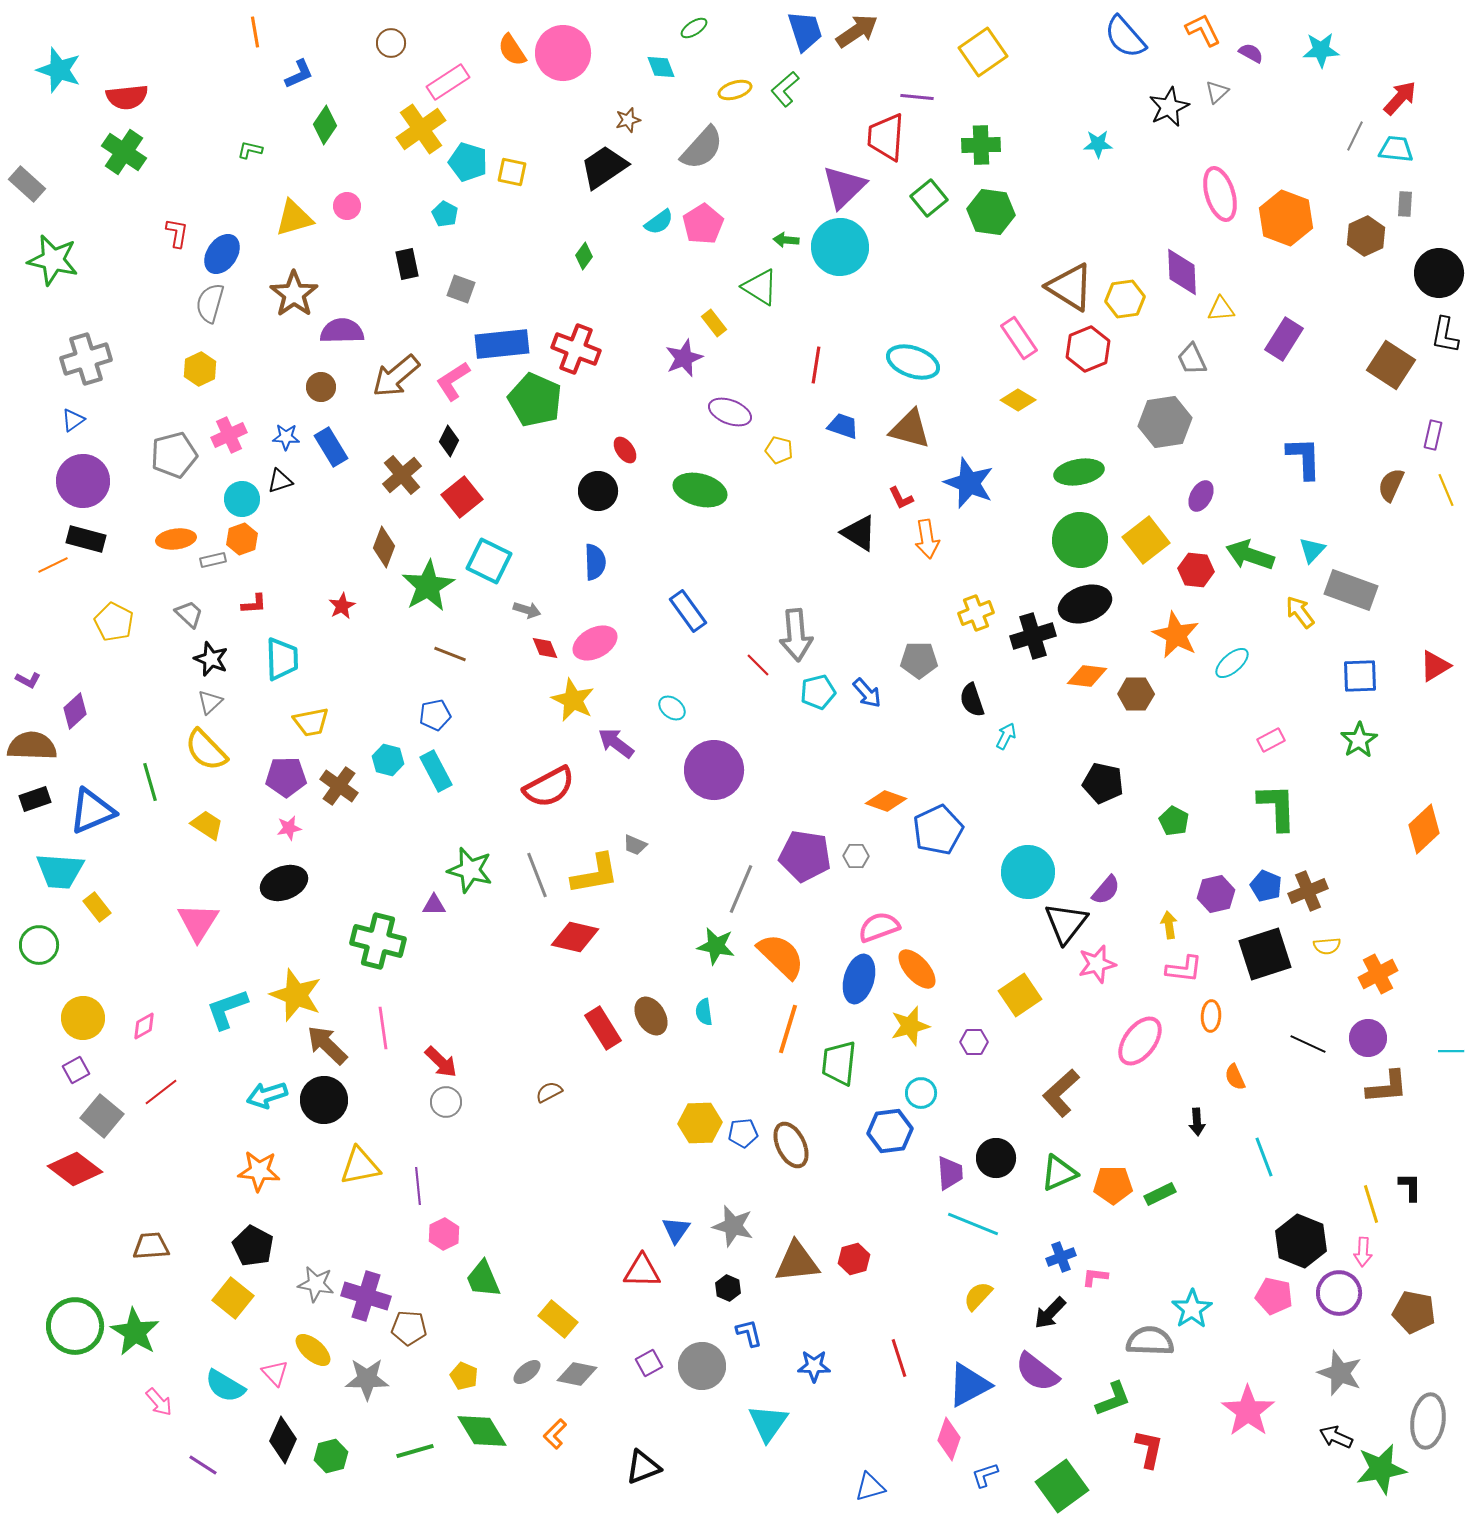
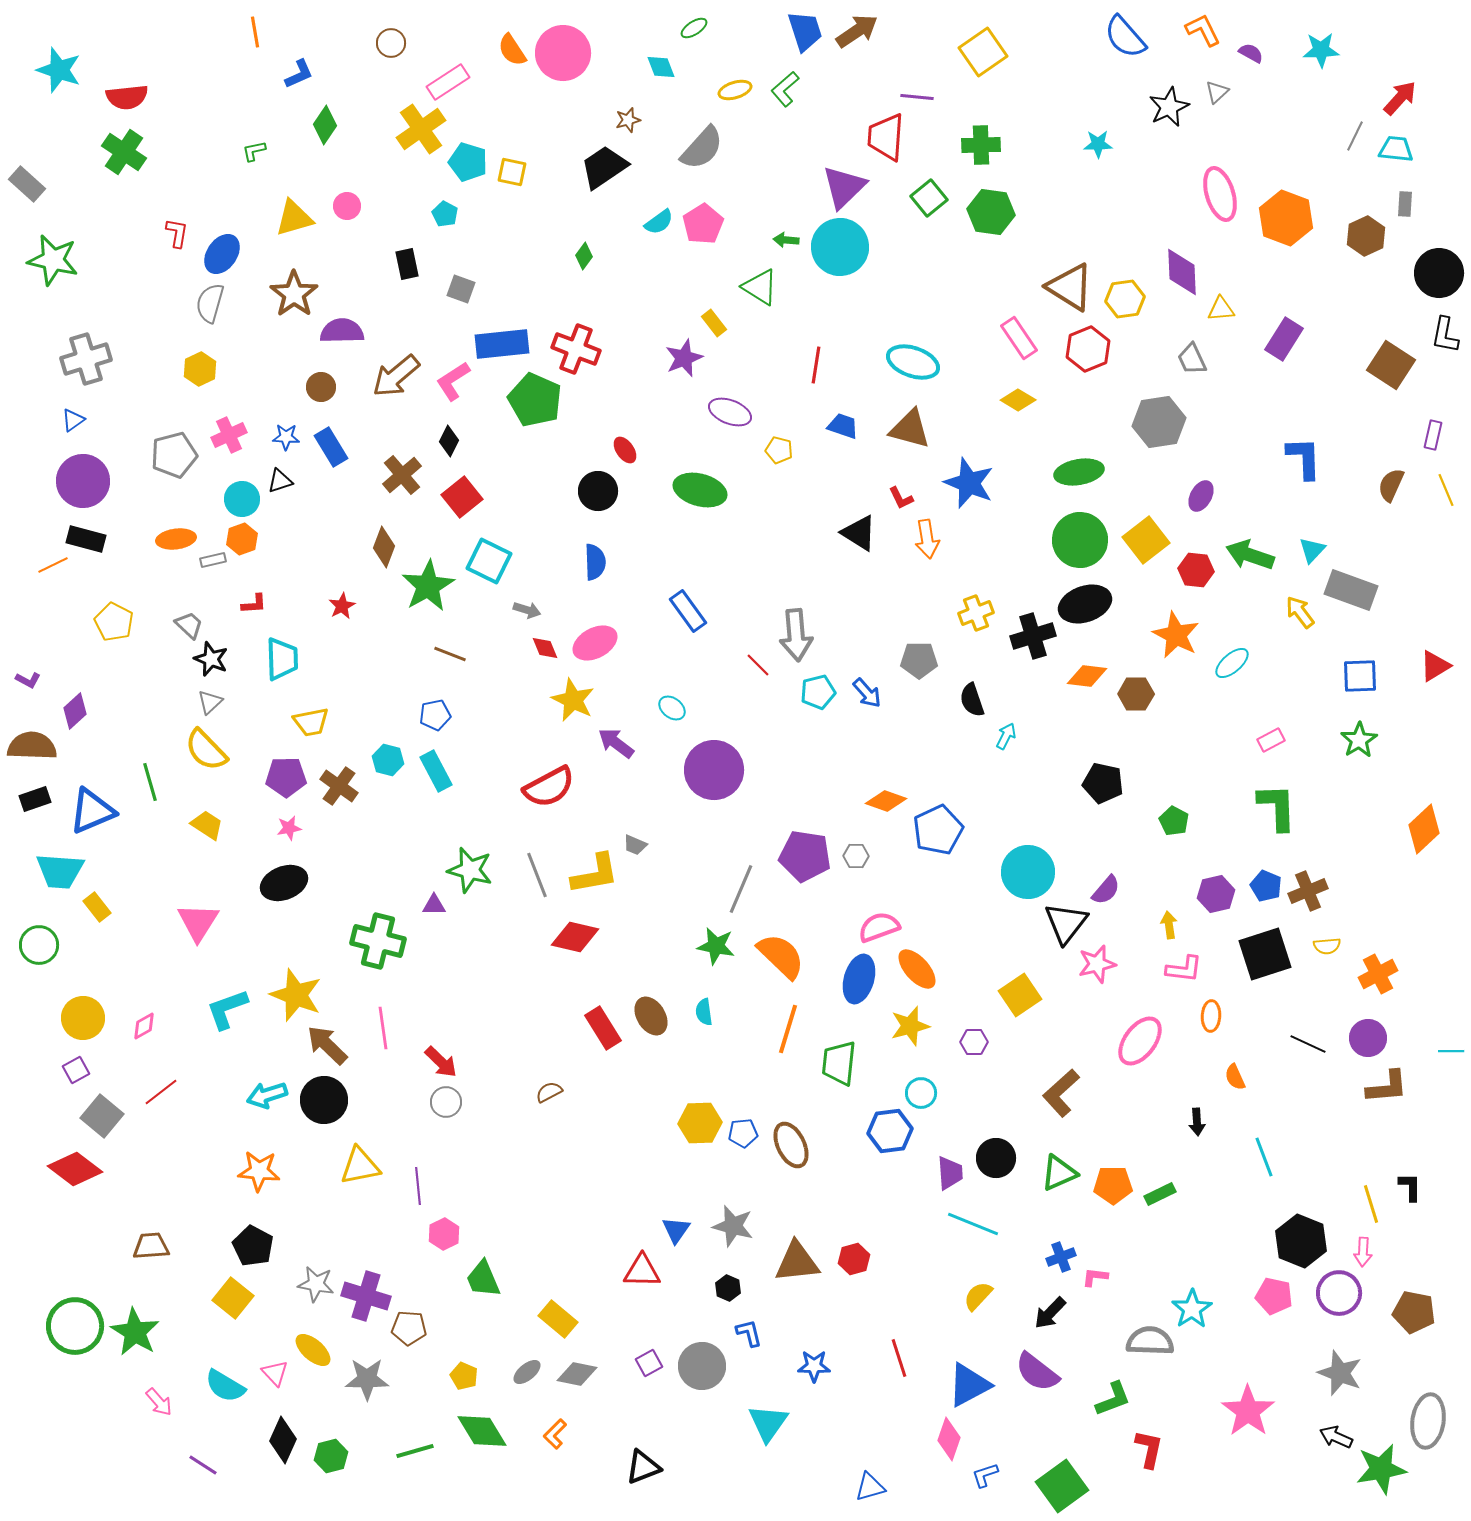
green L-shape at (250, 150): moved 4 px right, 1 px down; rotated 25 degrees counterclockwise
gray hexagon at (1165, 422): moved 6 px left
gray trapezoid at (189, 614): moved 11 px down
